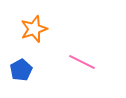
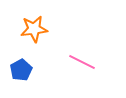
orange star: rotated 12 degrees clockwise
